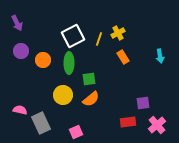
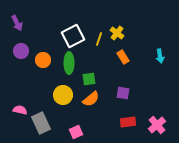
yellow cross: moved 1 px left; rotated 24 degrees counterclockwise
purple square: moved 20 px left, 10 px up; rotated 16 degrees clockwise
